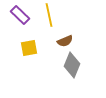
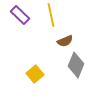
yellow line: moved 2 px right
yellow square: moved 6 px right, 26 px down; rotated 30 degrees counterclockwise
gray diamond: moved 4 px right
